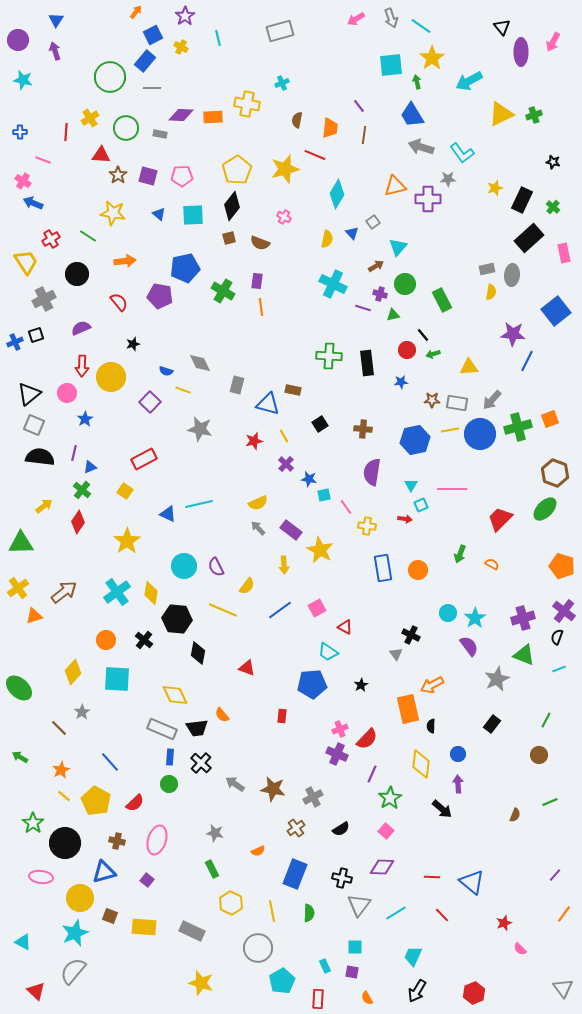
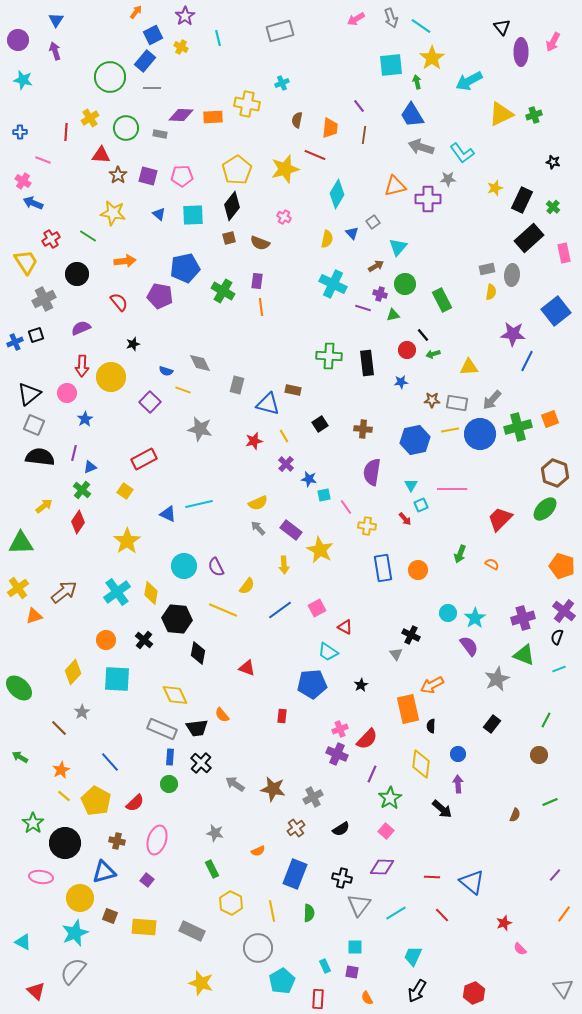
red arrow at (405, 519): rotated 40 degrees clockwise
